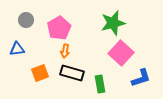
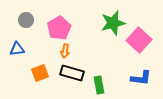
pink square: moved 18 px right, 13 px up
blue L-shape: rotated 25 degrees clockwise
green rectangle: moved 1 px left, 1 px down
